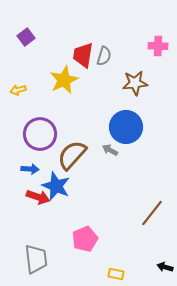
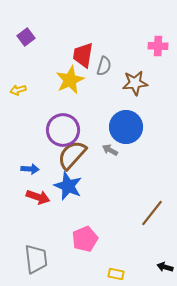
gray semicircle: moved 10 px down
yellow star: moved 6 px right
purple circle: moved 23 px right, 4 px up
blue star: moved 12 px right
